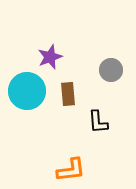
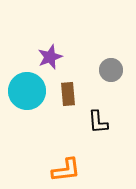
orange L-shape: moved 5 px left
